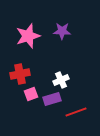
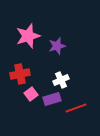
purple star: moved 5 px left, 15 px down; rotated 18 degrees counterclockwise
pink square: rotated 16 degrees counterclockwise
red line: moved 4 px up
